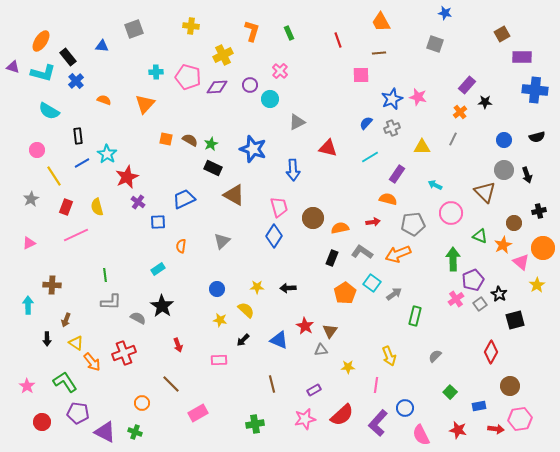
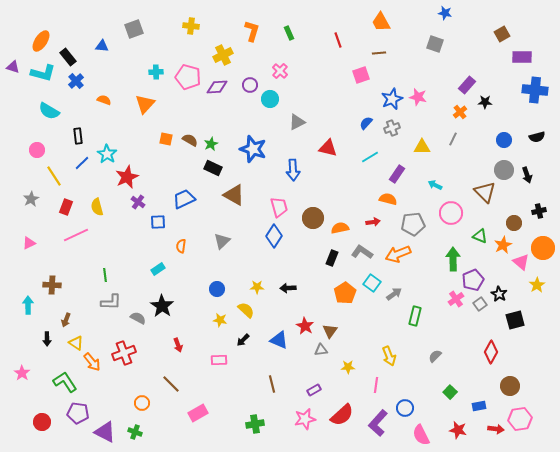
pink square at (361, 75): rotated 18 degrees counterclockwise
blue line at (82, 163): rotated 14 degrees counterclockwise
pink star at (27, 386): moved 5 px left, 13 px up
